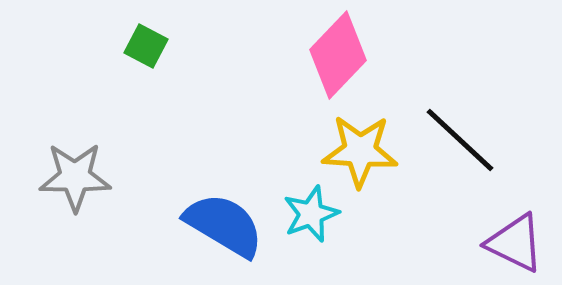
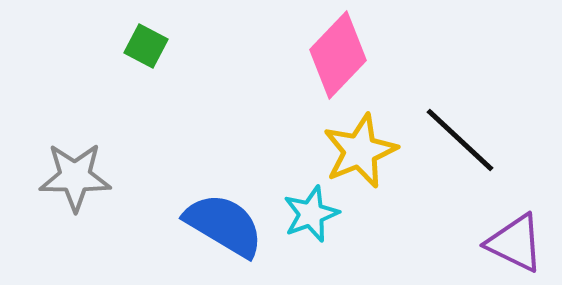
yellow star: rotated 26 degrees counterclockwise
